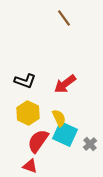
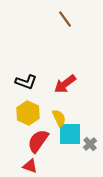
brown line: moved 1 px right, 1 px down
black L-shape: moved 1 px right, 1 px down
cyan square: moved 5 px right; rotated 25 degrees counterclockwise
